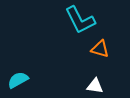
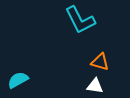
orange triangle: moved 13 px down
